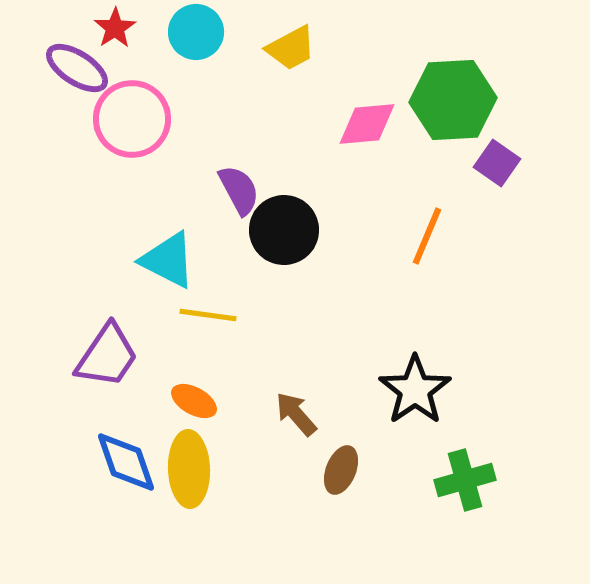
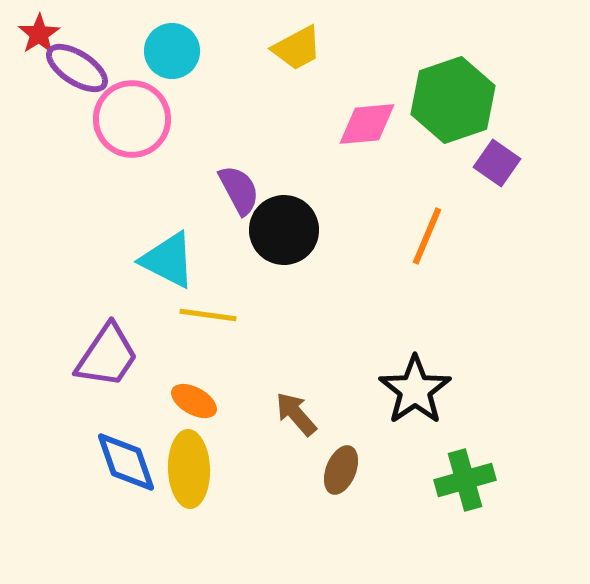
red star: moved 76 px left, 6 px down
cyan circle: moved 24 px left, 19 px down
yellow trapezoid: moved 6 px right
green hexagon: rotated 16 degrees counterclockwise
